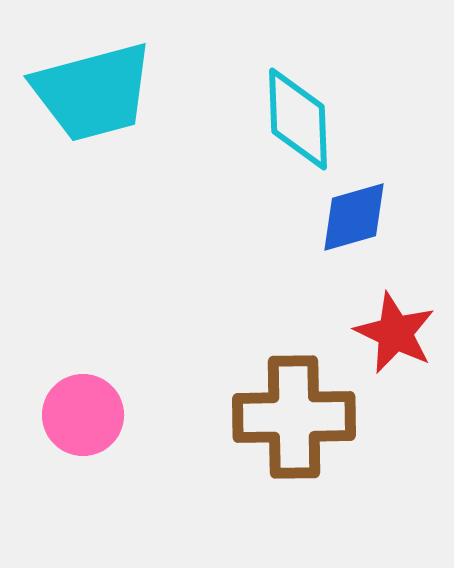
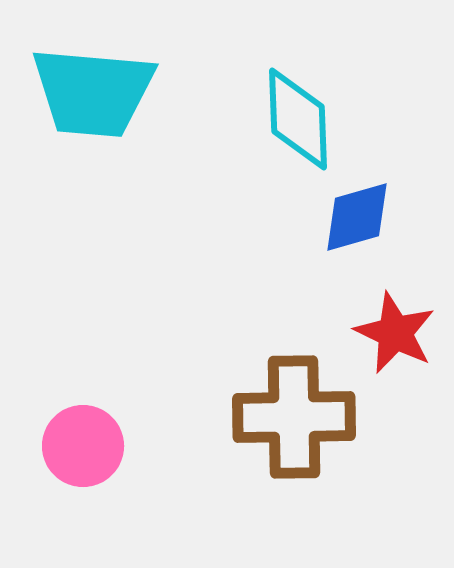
cyan trapezoid: rotated 20 degrees clockwise
blue diamond: moved 3 px right
pink circle: moved 31 px down
